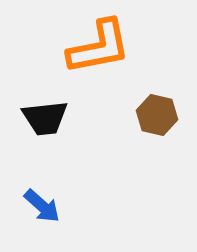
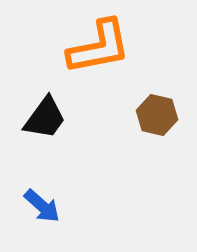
black trapezoid: rotated 48 degrees counterclockwise
